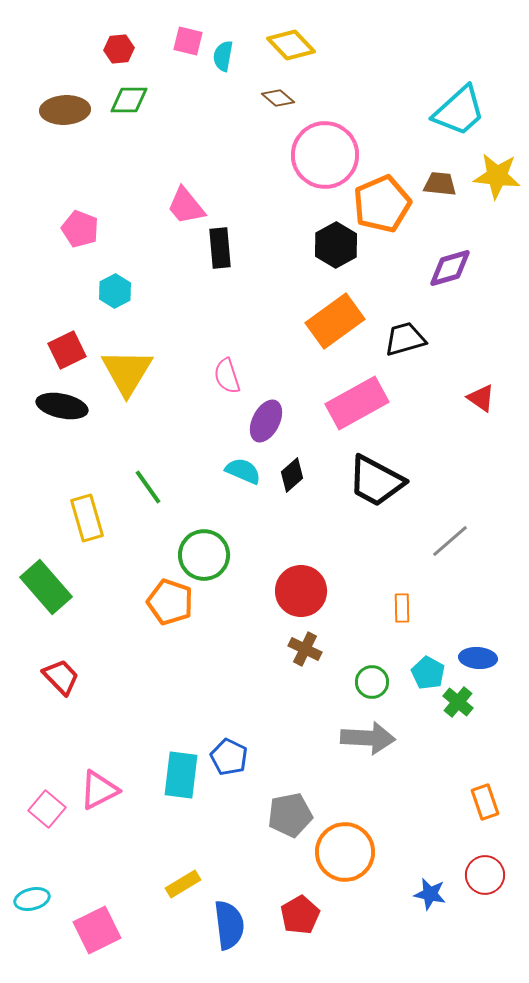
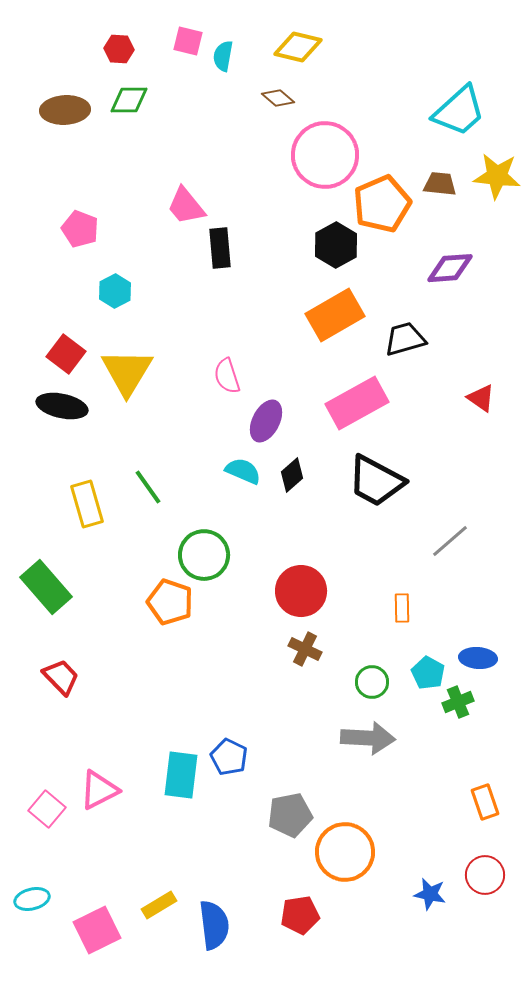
yellow diamond at (291, 45): moved 7 px right, 2 px down; rotated 33 degrees counterclockwise
red hexagon at (119, 49): rotated 8 degrees clockwise
purple diamond at (450, 268): rotated 12 degrees clockwise
orange rectangle at (335, 321): moved 6 px up; rotated 6 degrees clockwise
red square at (67, 350): moved 1 px left, 4 px down; rotated 27 degrees counterclockwise
yellow rectangle at (87, 518): moved 14 px up
green cross at (458, 702): rotated 28 degrees clockwise
yellow rectangle at (183, 884): moved 24 px left, 21 px down
red pentagon at (300, 915): rotated 21 degrees clockwise
blue semicircle at (229, 925): moved 15 px left
